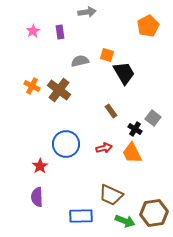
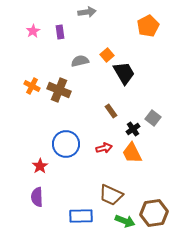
orange square: rotated 32 degrees clockwise
brown cross: rotated 15 degrees counterclockwise
black cross: moved 2 px left; rotated 24 degrees clockwise
